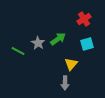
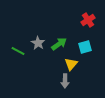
red cross: moved 4 px right, 1 px down
green arrow: moved 1 px right, 5 px down
cyan square: moved 2 px left, 3 px down
gray arrow: moved 2 px up
